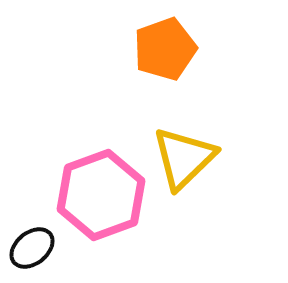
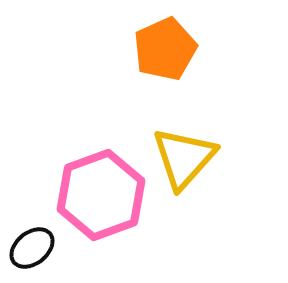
orange pentagon: rotated 4 degrees counterclockwise
yellow triangle: rotated 4 degrees counterclockwise
